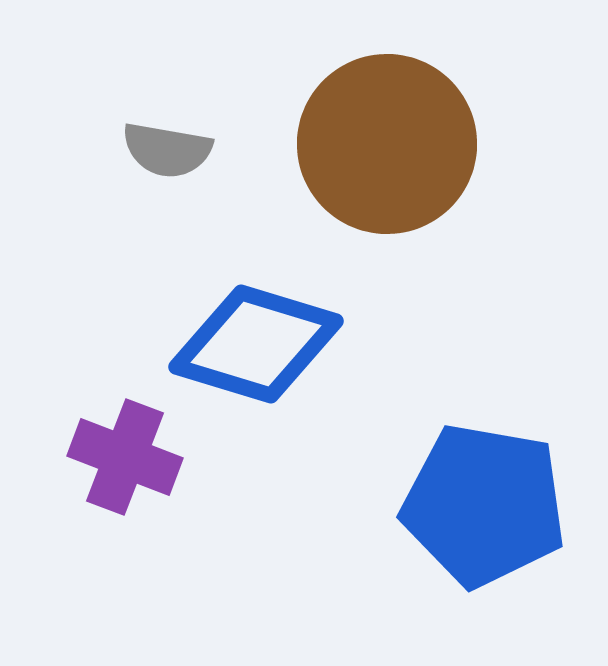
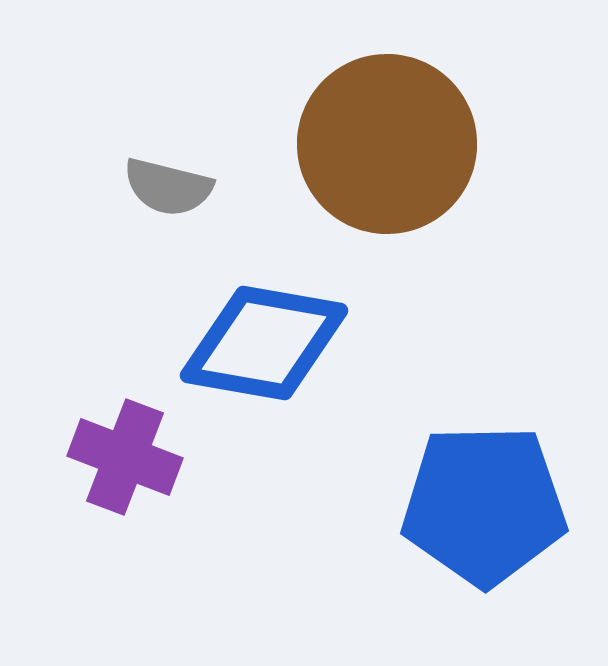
gray semicircle: moved 1 px right, 37 px down; rotated 4 degrees clockwise
blue diamond: moved 8 px right, 1 px up; rotated 7 degrees counterclockwise
blue pentagon: rotated 11 degrees counterclockwise
